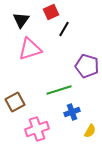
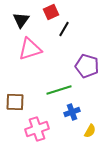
brown square: rotated 30 degrees clockwise
